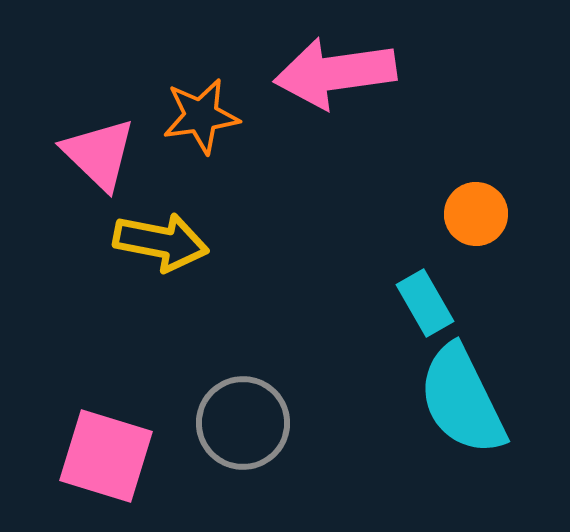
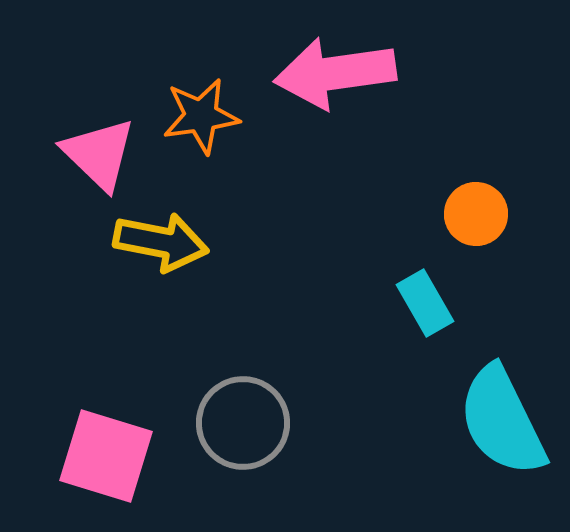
cyan semicircle: moved 40 px right, 21 px down
